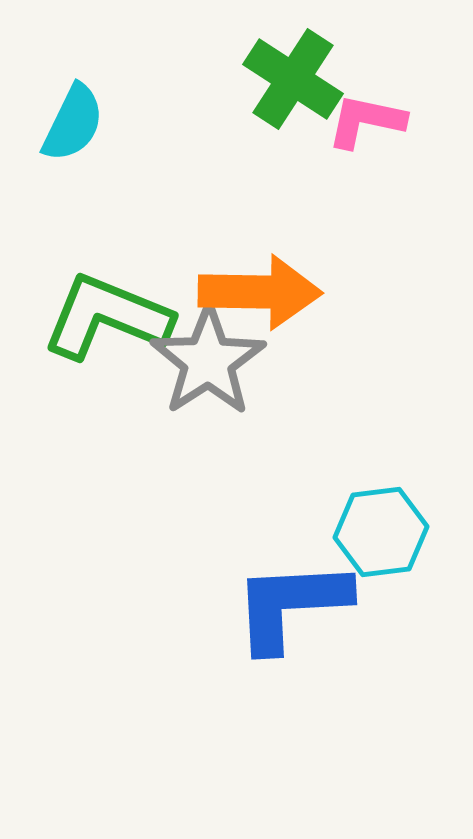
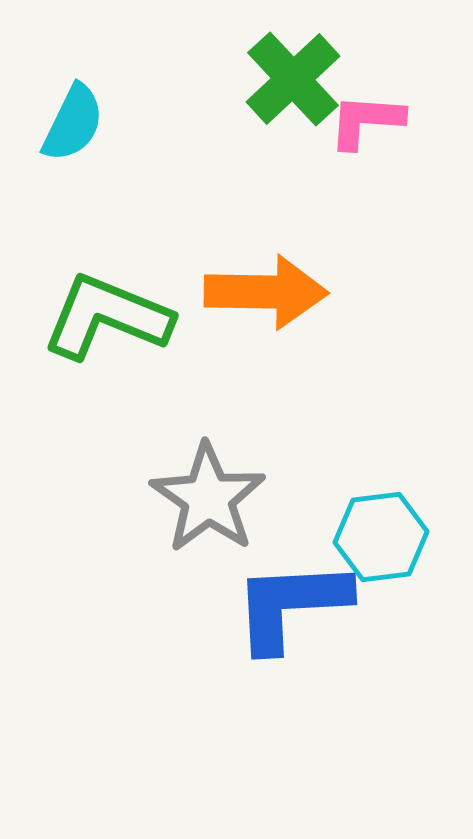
green cross: rotated 14 degrees clockwise
pink L-shape: rotated 8 degrees counterclockwise
orange arrow: moved 6 px right
gray star: moved 137 px down; rotated 4 degrees counterclockwise
cyan hexagon: moved 5 px down
